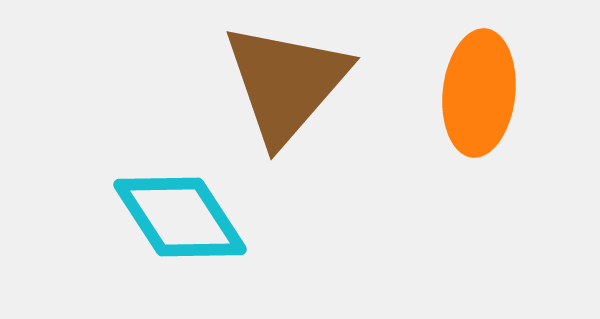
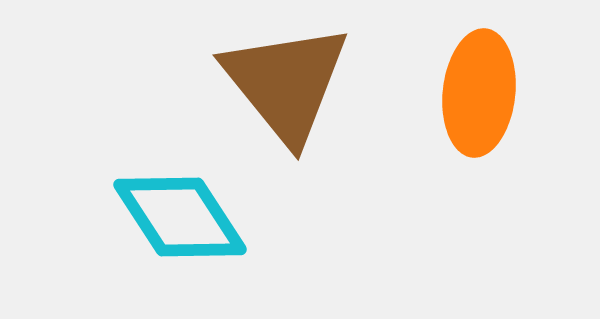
brown triangle: rotated 20 degrees counterclockwise
